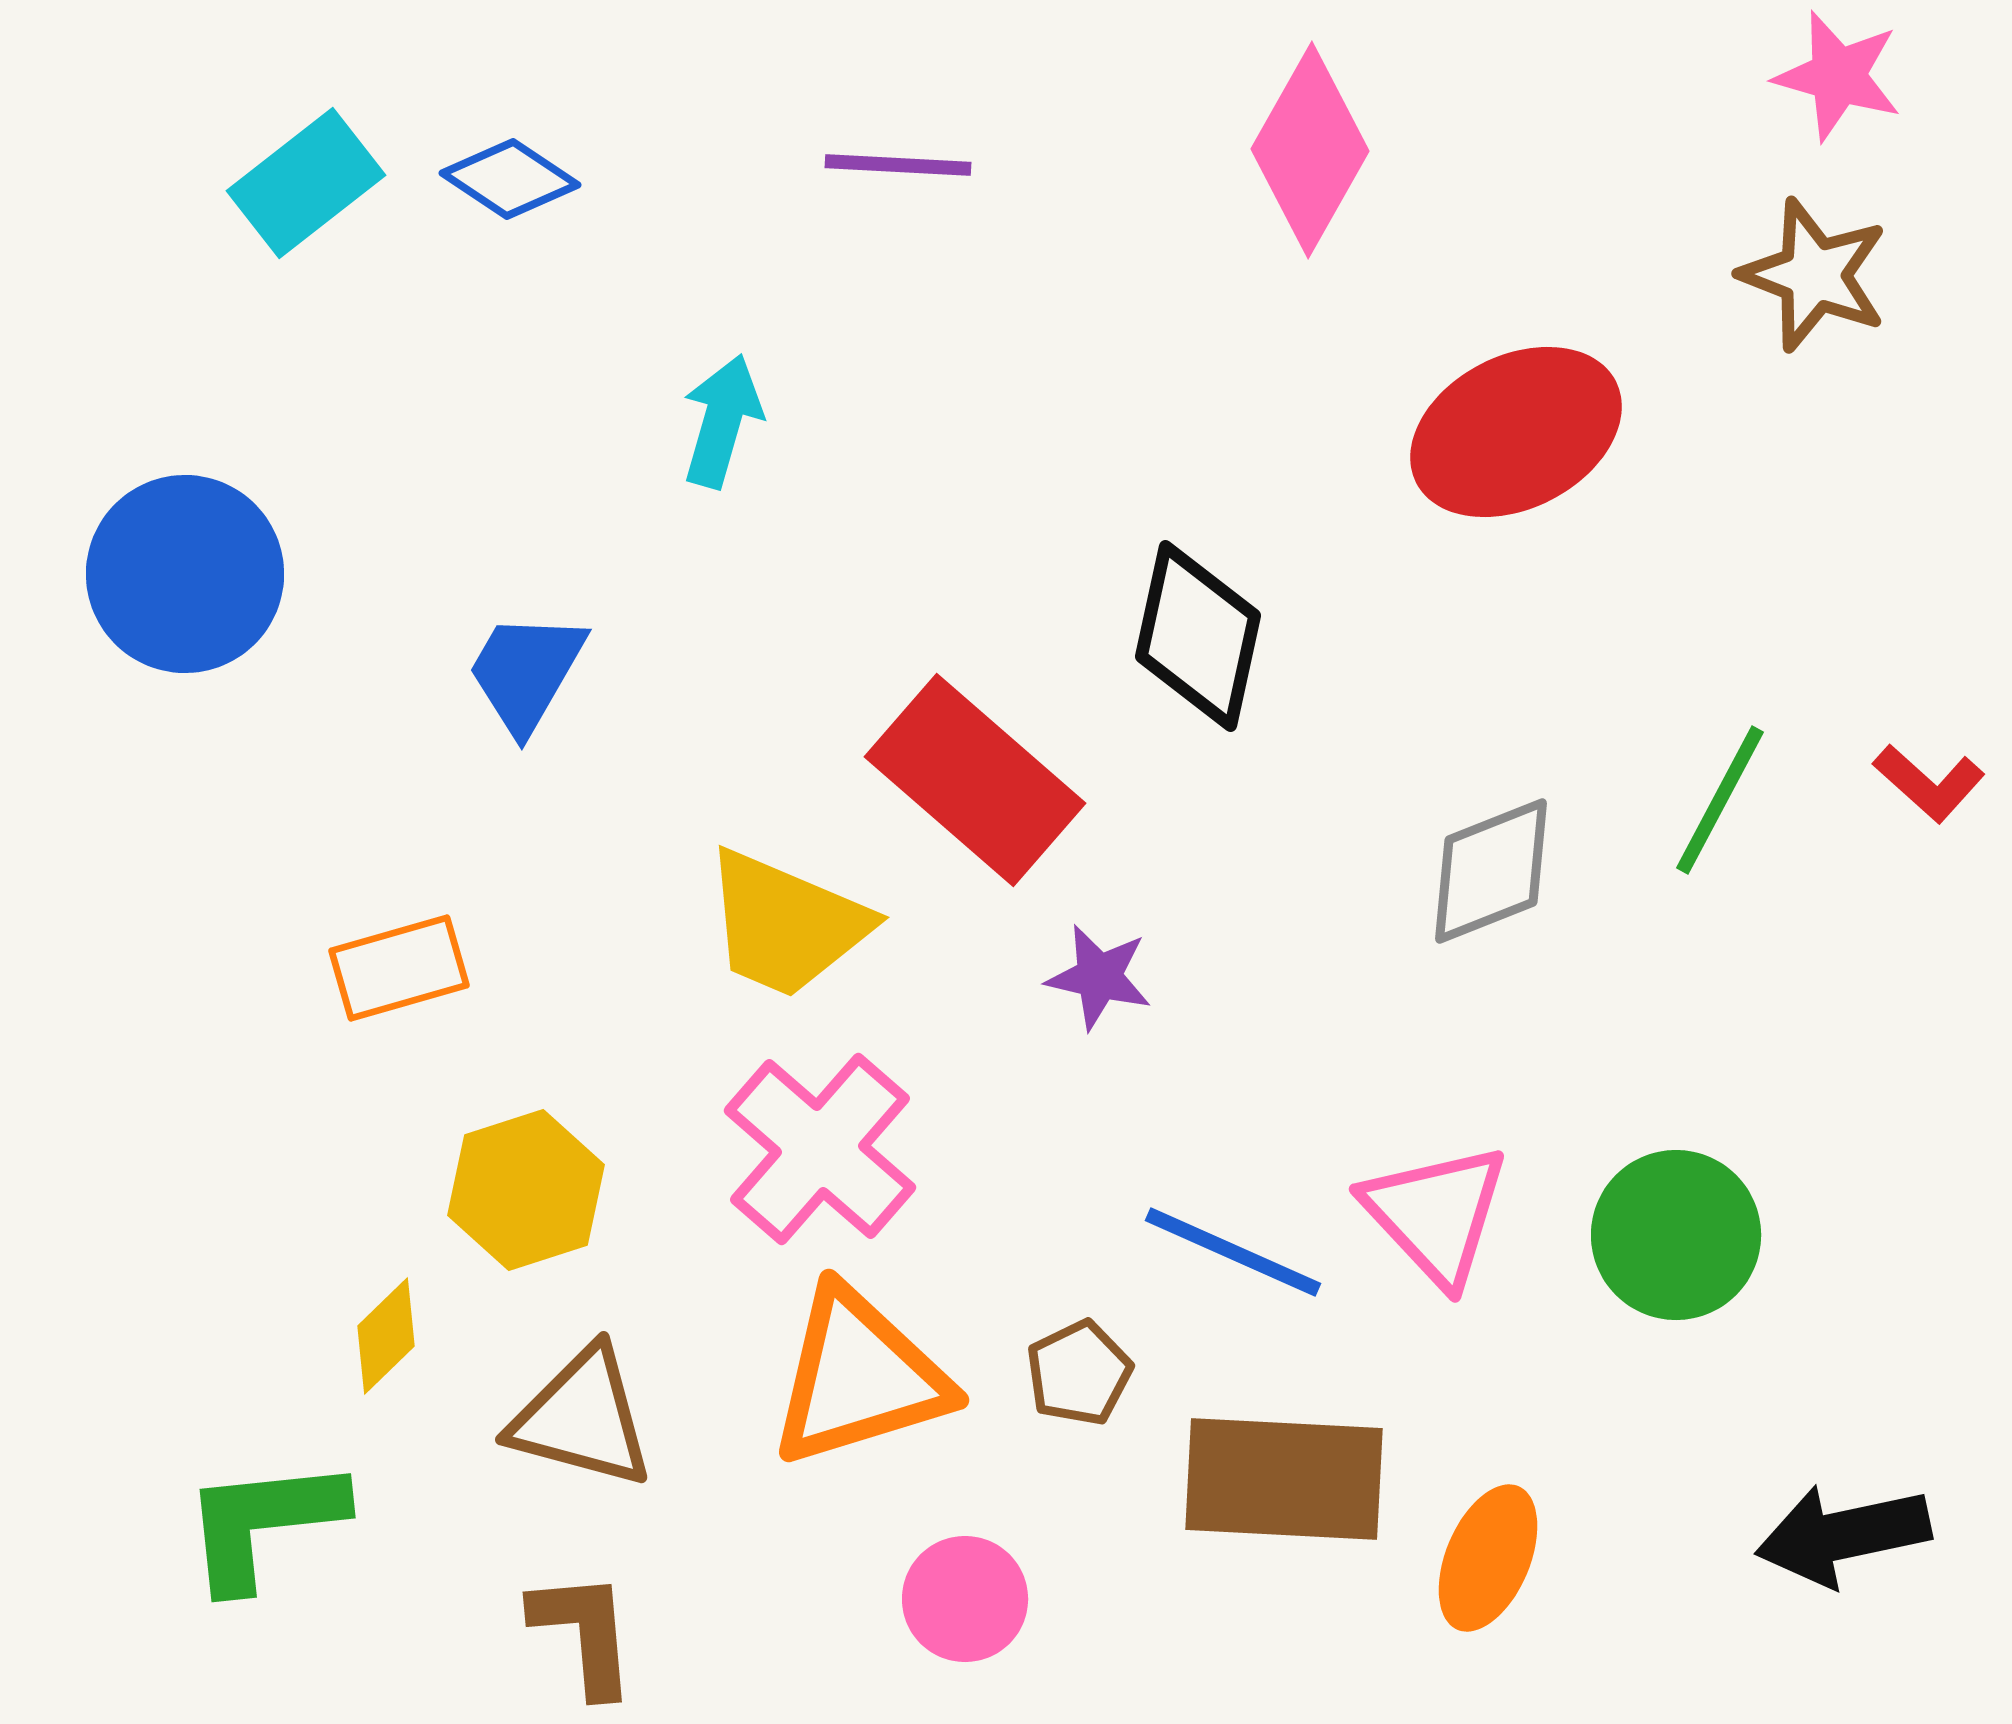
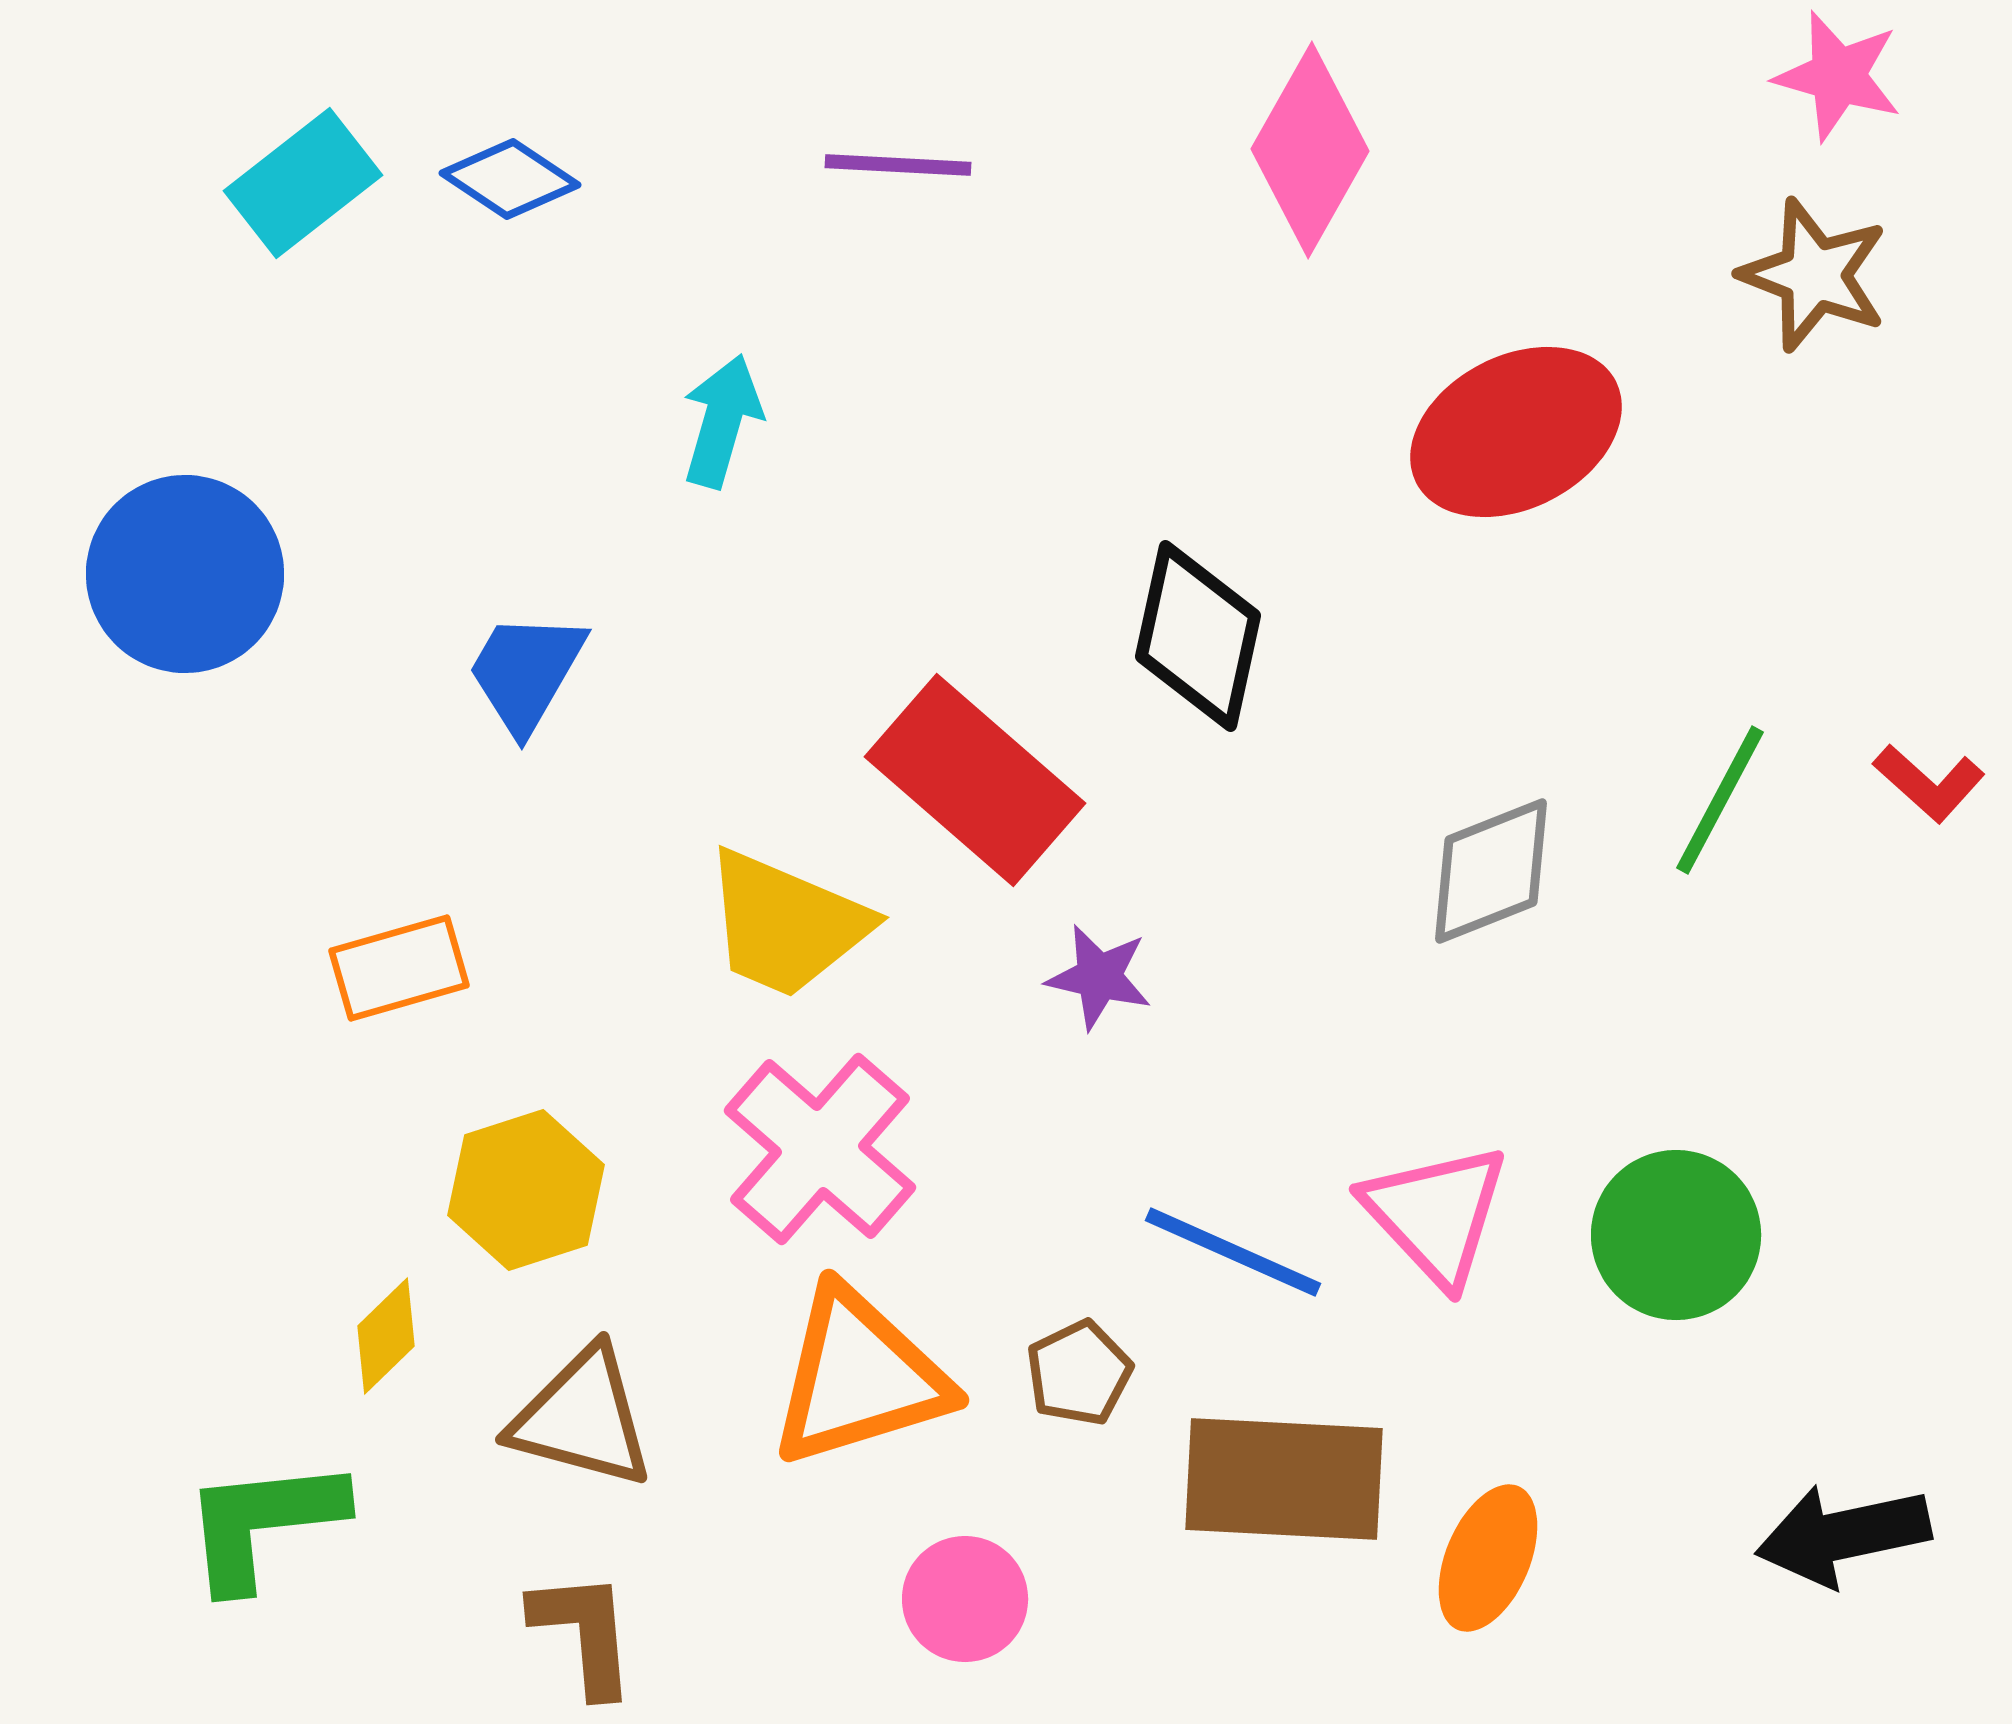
cyan rectangle: moved 3 px left
